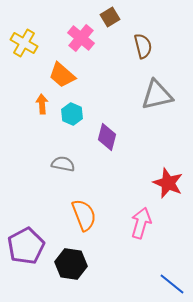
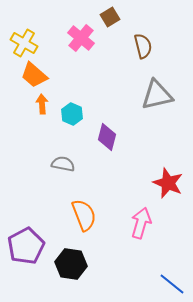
orange trapezoid: moved 28 px left
